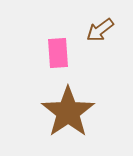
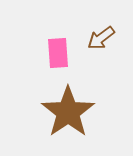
brown arrow: moved 1 px right, 8 px down
